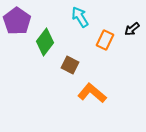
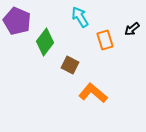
purple pentagon: rotated 12 degrees counterclockwise
orange rectangle: rotated 42 degrees counterclockwise
orange L-shape: moved 1 px right
